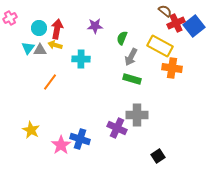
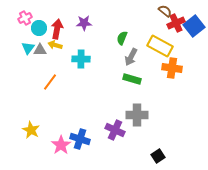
pink cross: moved 15 px right
purple star: moved 11 px left, 3 px up
purple cross: moved 2 px left, 2 px down
